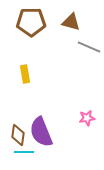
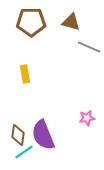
purple semicircle: moved 2 px right, 3 px down
cyan line: rotated 36 degrees counterclockwise
